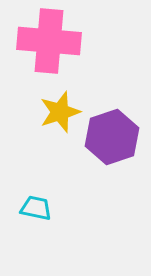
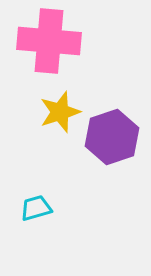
cyan trapezoid: rotated 28 degrees counterclockwise
